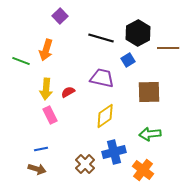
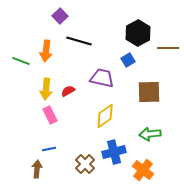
black line: moved 22 px left, 3 px down
orange arrow: moved 1 px down; rotated 10 degrees counterclockwise
red semicircle: moved 1 px up
blue line: moved 8 px right
brown arrow: rotated 102 degrees counterclockwise
